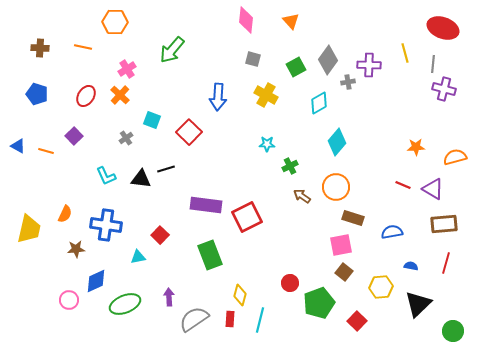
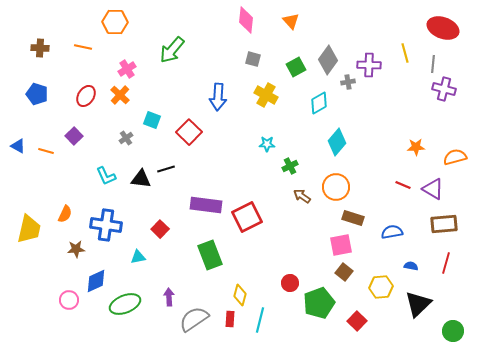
red square at (160, 235): moved 6 px up
